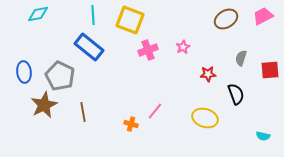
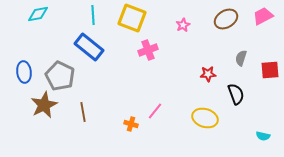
yellow square: moved 2 px right, 2 px up
pink star: moved 22 px up
